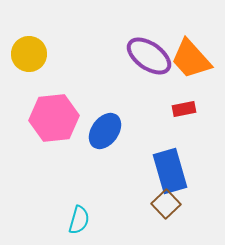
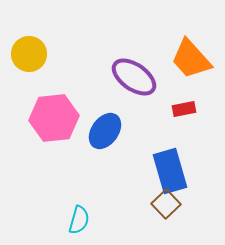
purple ellipse: moved 15 px left, 21 px down
